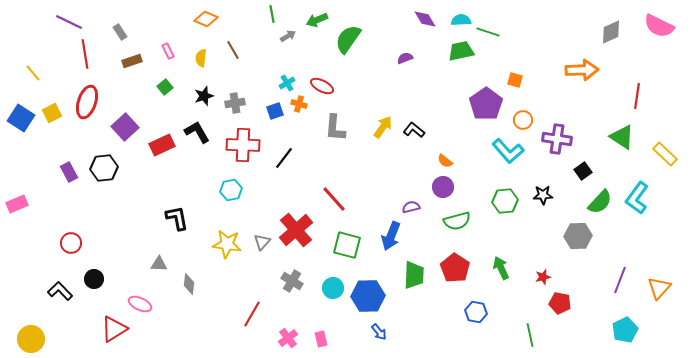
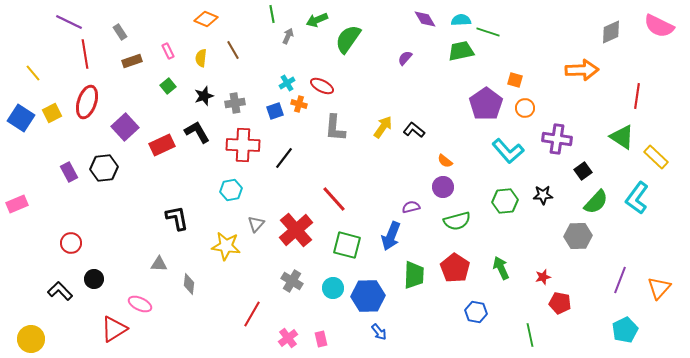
gray arrow at (288, 36): rotated 35 degrees counterclockwise
purple semicircle at (405, 58): rotated 28 degrees counterclockwise
green square at (165, 87): moved 3 px right, 1 px up
orange circle at (523, 120): moved 2 px right, 12 px up
yellow rectangle at (665, 154): moved 9 px left, 3 px down
green semicircle at (600, 202): moved 4 px left
gray triangle at (262, 242): moved 6 px left, 18 px up
yellow star at (227, 244): moved 1 px left, 2 px down
